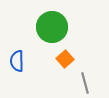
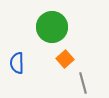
blue semicircle: moved 2 px down
gray line: moved 2 px left
